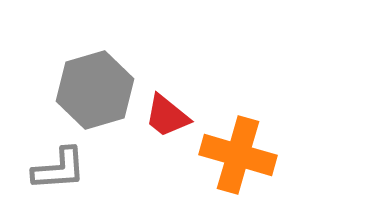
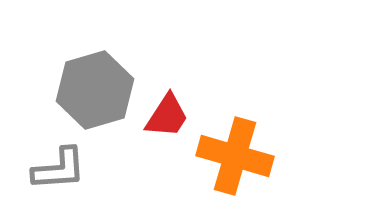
red trapezoid: rotated 96 degrees counterclockwise
orange cross: moved 3 px left, 1 px down
